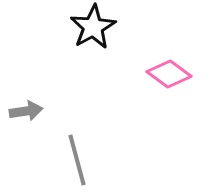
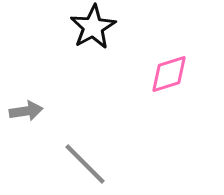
pink diamond: rotated 54 degrees counterclockwise
gray line: moved 8 px right, 4 px down; rotated 30 degrees counterclockwise
